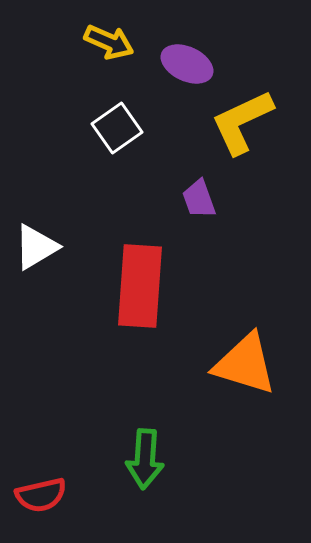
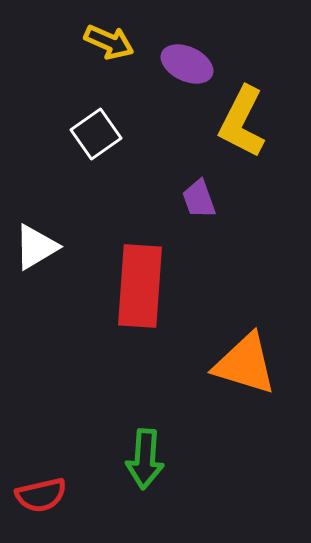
yellow L-shape: rotated 38 degrees counterclockwise
white square: moved 21 px left, 6 px down
